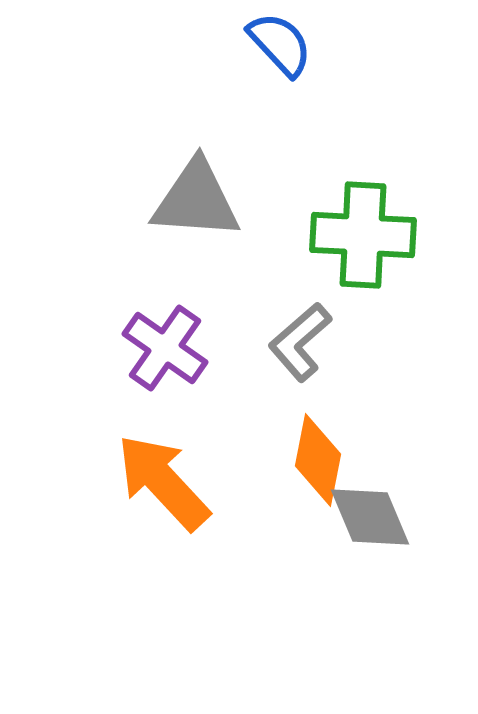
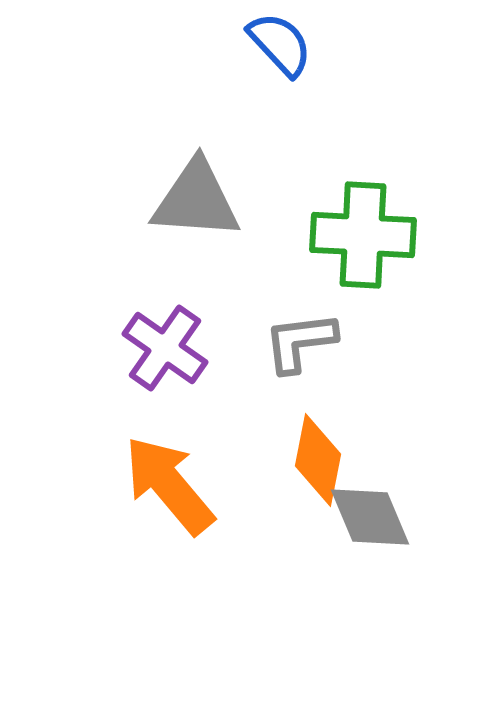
gray L-shape: rotated 34 degrees clockwise
orange arrow: moved 6 px right, 3 px down; rotated 3 degrees clockwise
